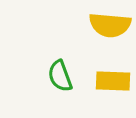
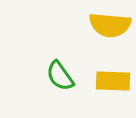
green semicircle: rotated 16 degrees counterclockwise
